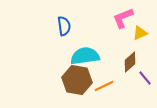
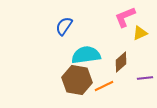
pink L-shape: moved 2 px right, 1 px up
blue semicircle: rotated 138 degrees counterclockwise
cyan semicircle: moved 1 px right, 1 px up
brown diamond: moved 9 px left
purple line: rotated 56 degrees counterclockwise
